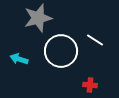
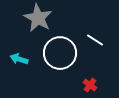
gray star: rotated 28 degrees counterclockwise
white circle: moved 1 px left, 2 px down
red cross: rotated 32 degrees clockwise
